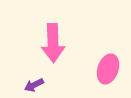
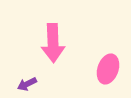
purple arrow: moved 7 px left, 1 px up
